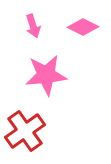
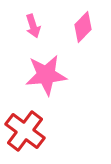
pink diamond: rotated 72 degrees counterclockwise
red cross: rotated 18 degrees counterclockwise
